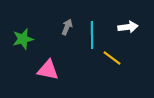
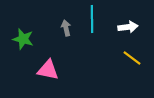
gray arrow: moved 1 px left, 1 px down; rotated 35 degrees counterclockwise
cyan line: moved 16 px up
green star: rotated 30 degrees clockwise
yellow line: moved 20 px right
